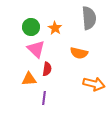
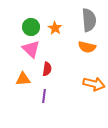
gray semicircle: moved 2 px down
pink triangle: moved 5 px left
orange semicircle: moved 8 px right, 6 px up
orange triangle: moved 6 px left
purple line: moved 2 px up
